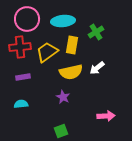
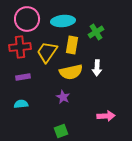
yellow trapezoid: rotated 20 degrees counterclockwise
white arrow: rotated 49 degrees counterclockwise
